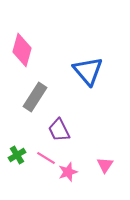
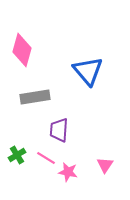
gray rectangle: rotated 48 degrees clockwise
purple trapezoid: rotated 30 degrees clockwise
pink star: rotated 30 degrees clockwise
